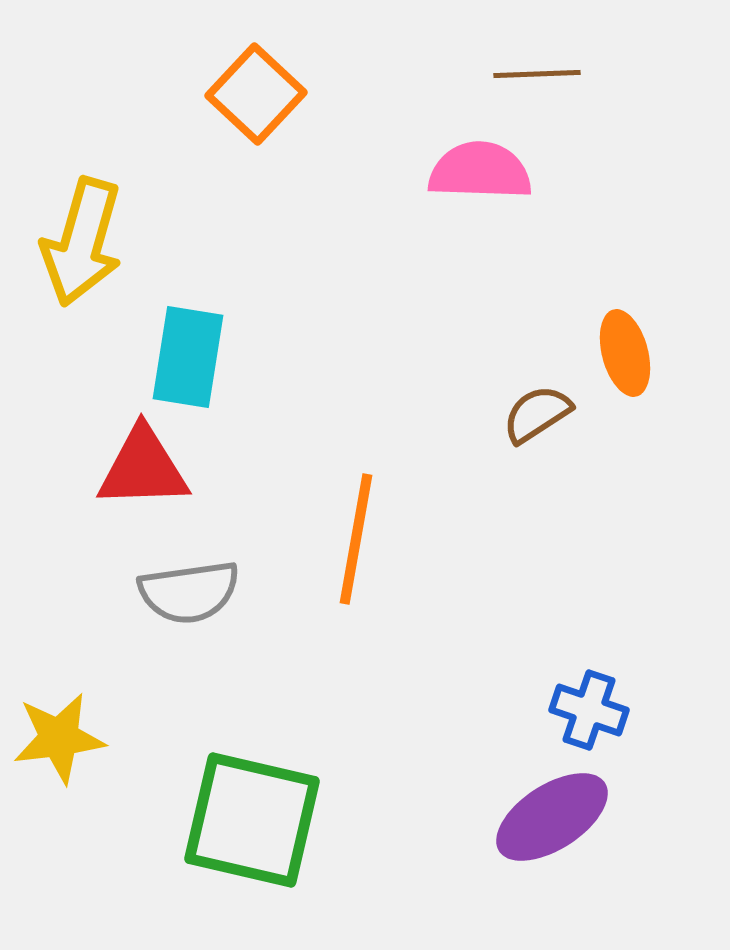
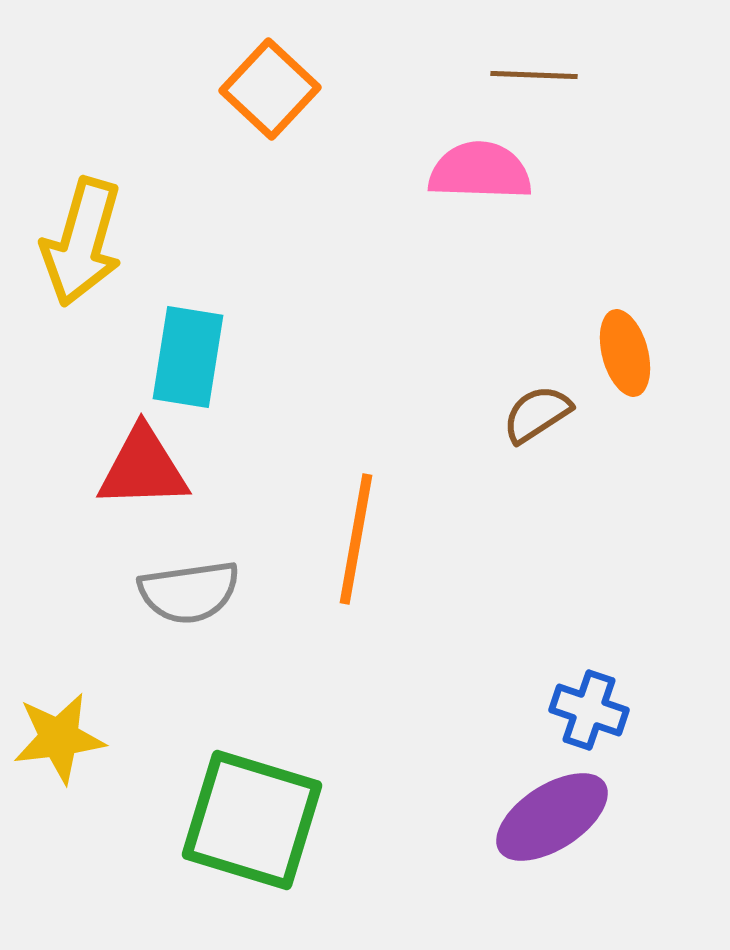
brown line: moved 3 px left, 1 px down; rotated 4 degrees clockwise
orange square: moved 14 px right, 5 px up
green square: rotated 4 degrees clockwise
